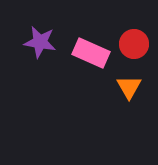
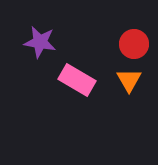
pink rectangle: moved 14 px left, 27 px down; rotated 6 degrees clockwise
orange triangle: moved 7 px up
